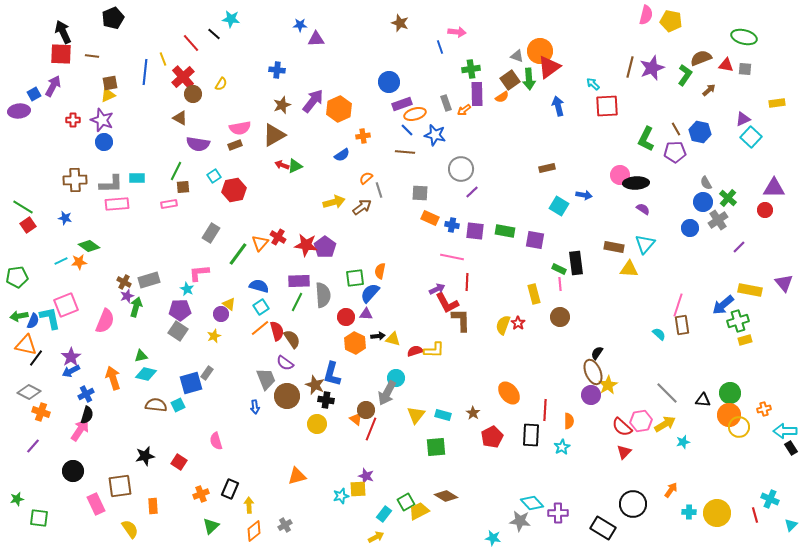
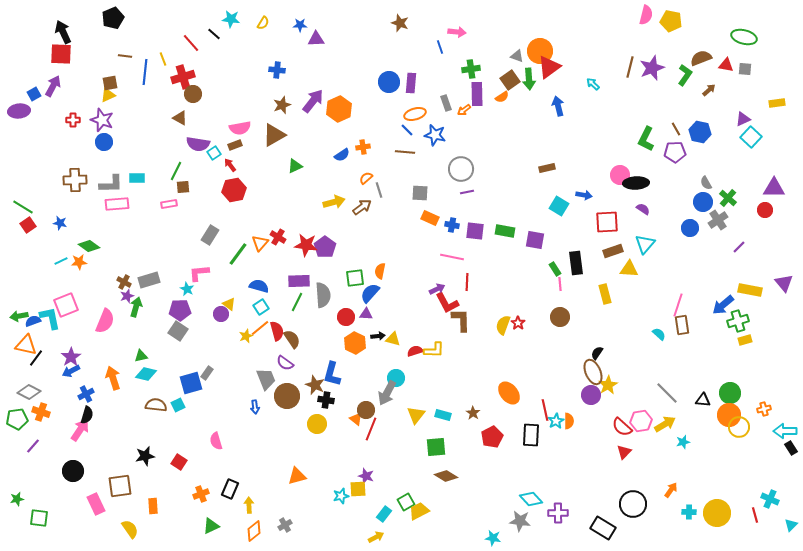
brown line at (92, 56): moved 33 px right
red cross at (183, 77): rotated 25 degrees clockwise
yellow semicircle at (221, 84): moved 42 px right, 61 px up
purple rectangle at (402, 104): moved 9 px right, 21 px up; rotated 66 degrees counterclockwise
red square at (607, 106): moved 116 px down
orange cross at (363, 136): moved 11 px down
red arrow at (282, 165): moved 52 px left; rotated 32 degrees clockwise
cyan square at (214, 176): moved 23 px up
purple line at (472, 192): moved 5 px left; rotated 32 degrees clockwise
blue star at (65, 218): moved 5 px left, 5 px down
gray rectangle at (211, 233): moved 1 px left, 2 px down
brown rectangle at (614, 247): moved 1 px left, 4 px down; rotated 30 degrees counterclockwise
green rectangle at (559, 269): moved 4 px left; rotated 32 degrees clockwise
green pentagon at (17, 277): moved 142 px down
yellow rectangle at (534, 294): moved 71 px right
blue semicircle at (33, 321): rotated 133 degrees counterclockwise
yellow star at (214, 336): moved 32 px right
red line at (545, 410): rotated 15 degrees counterclockwise
cyan star at (562, 447): moved 6 px left, 26 px up
brown diamond at (446, 496): moved 20 px up
cyan diamond at (532, 503): moved 1 px left, 4 px up
green triangle at (211, 526): rotated 18 degrees clockwise
